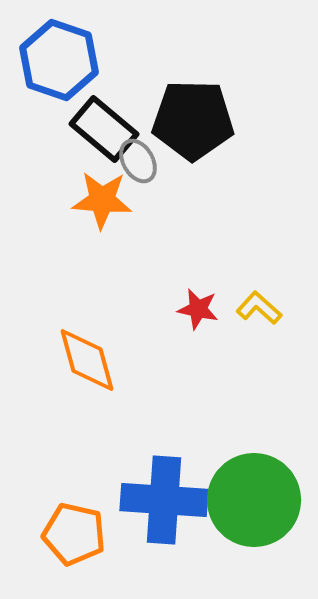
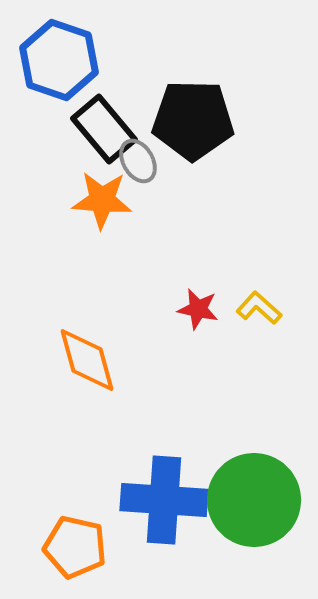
black rectangle: rotated 10 degrees clockwise
orange pentagon: moved 1 px right, 13 px down
